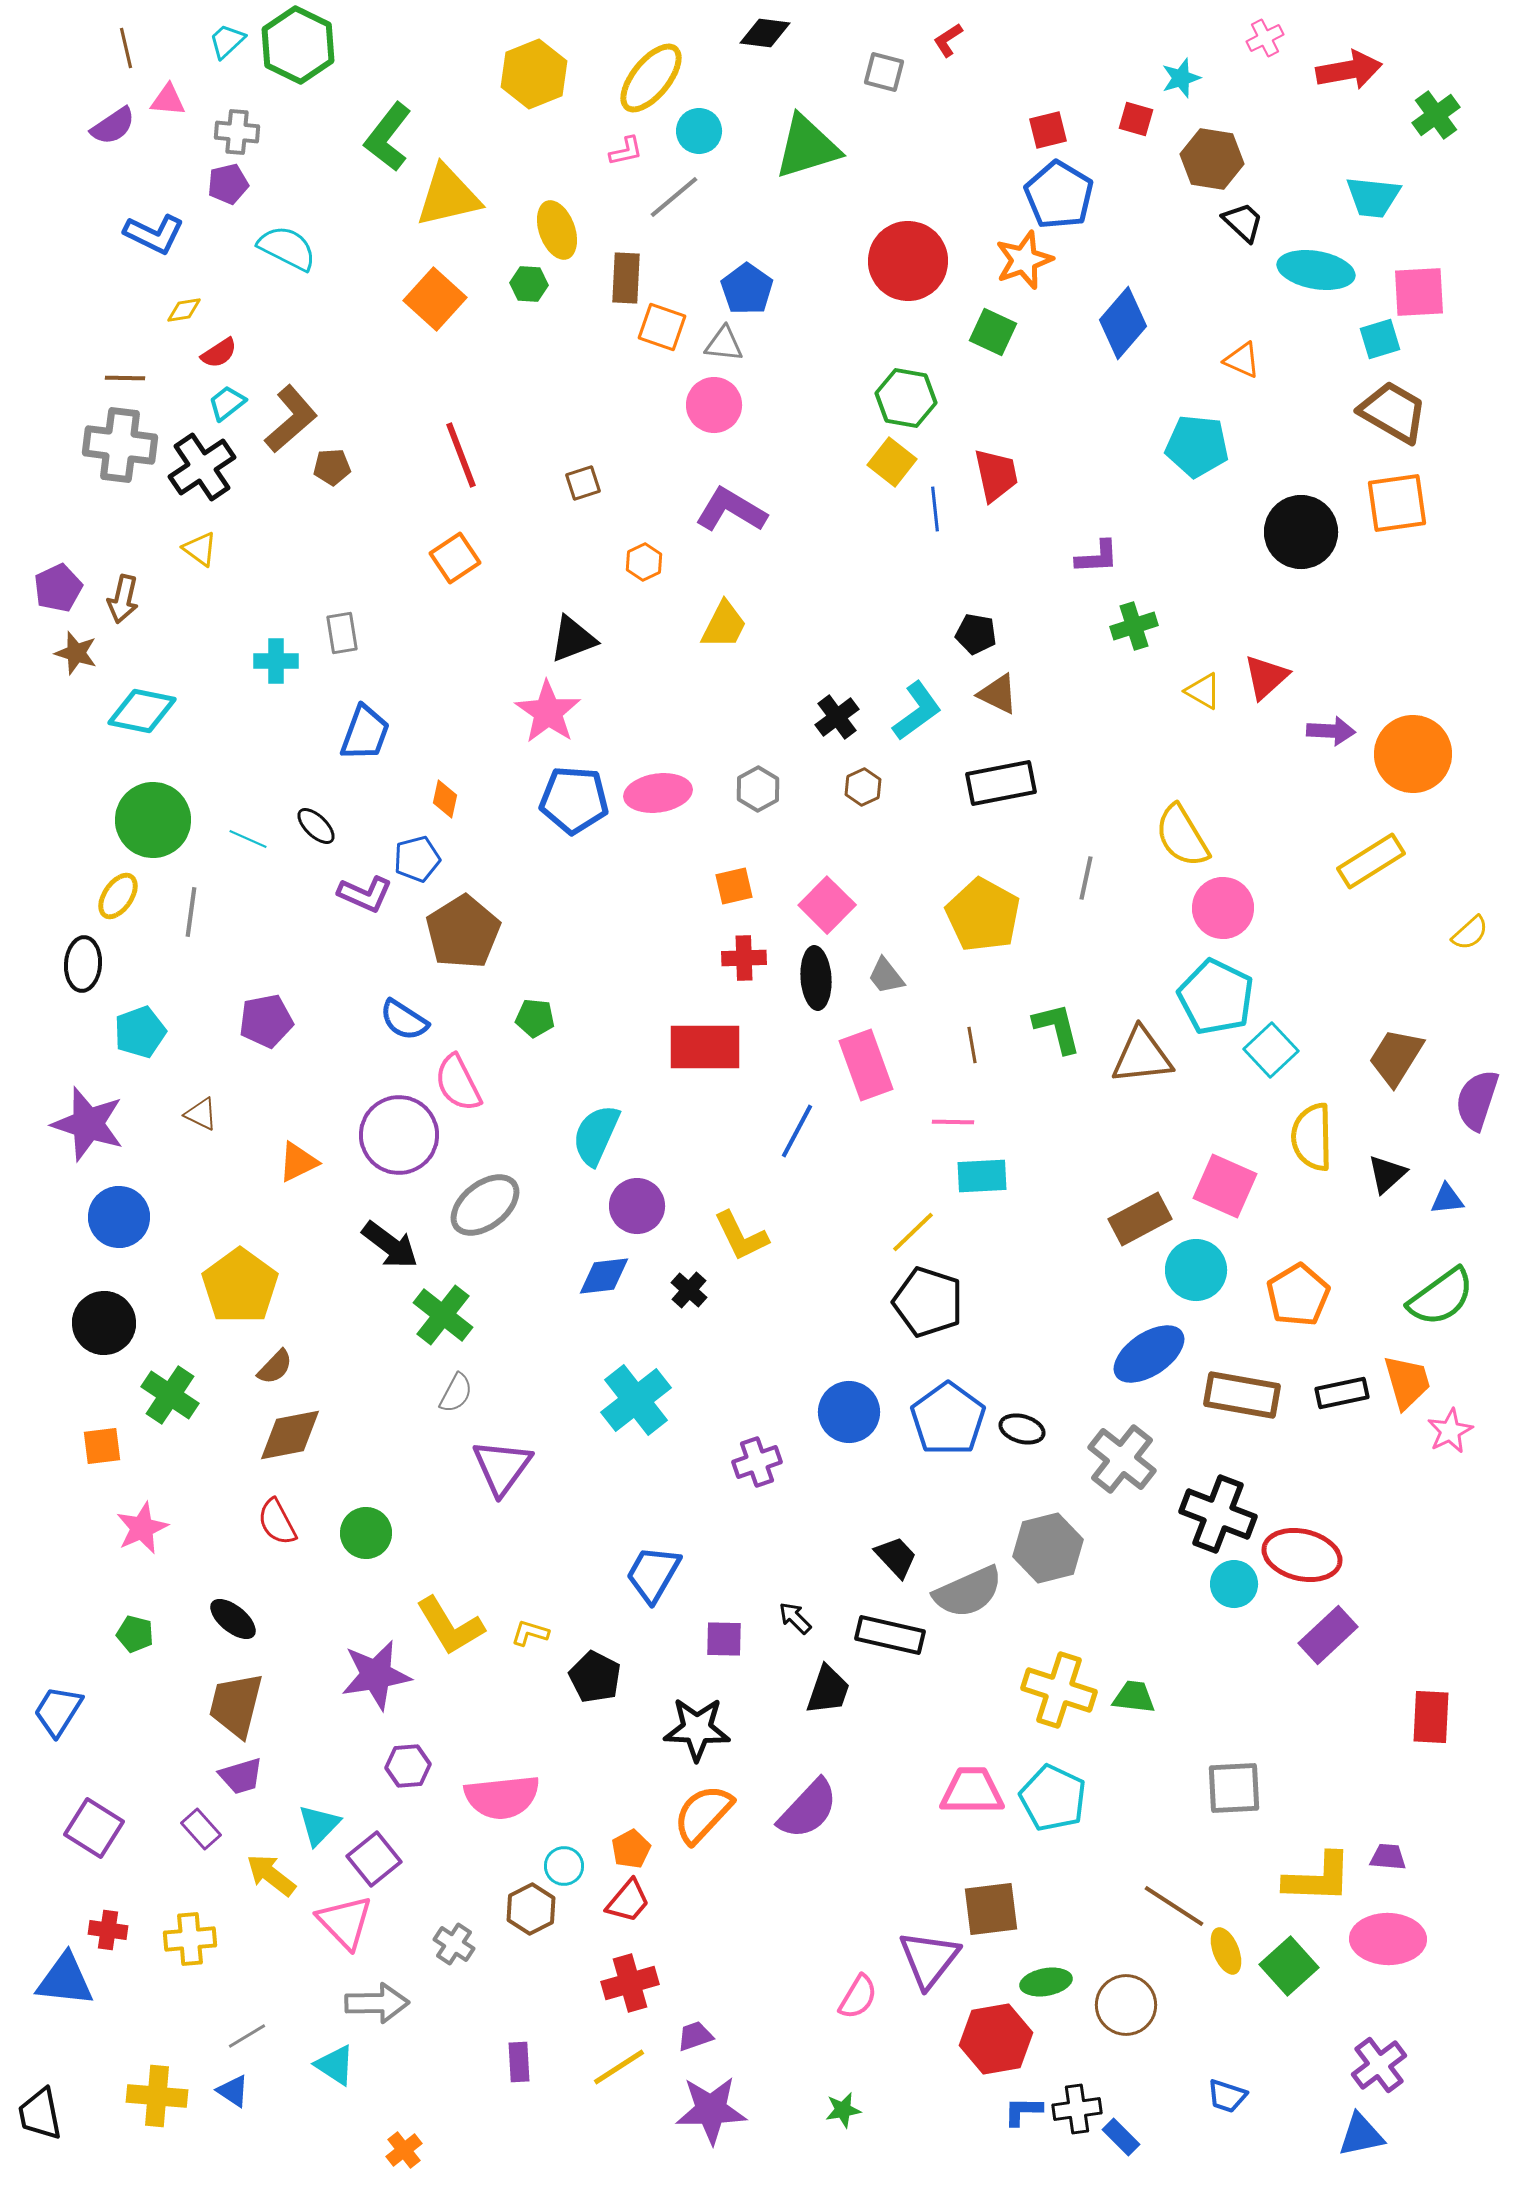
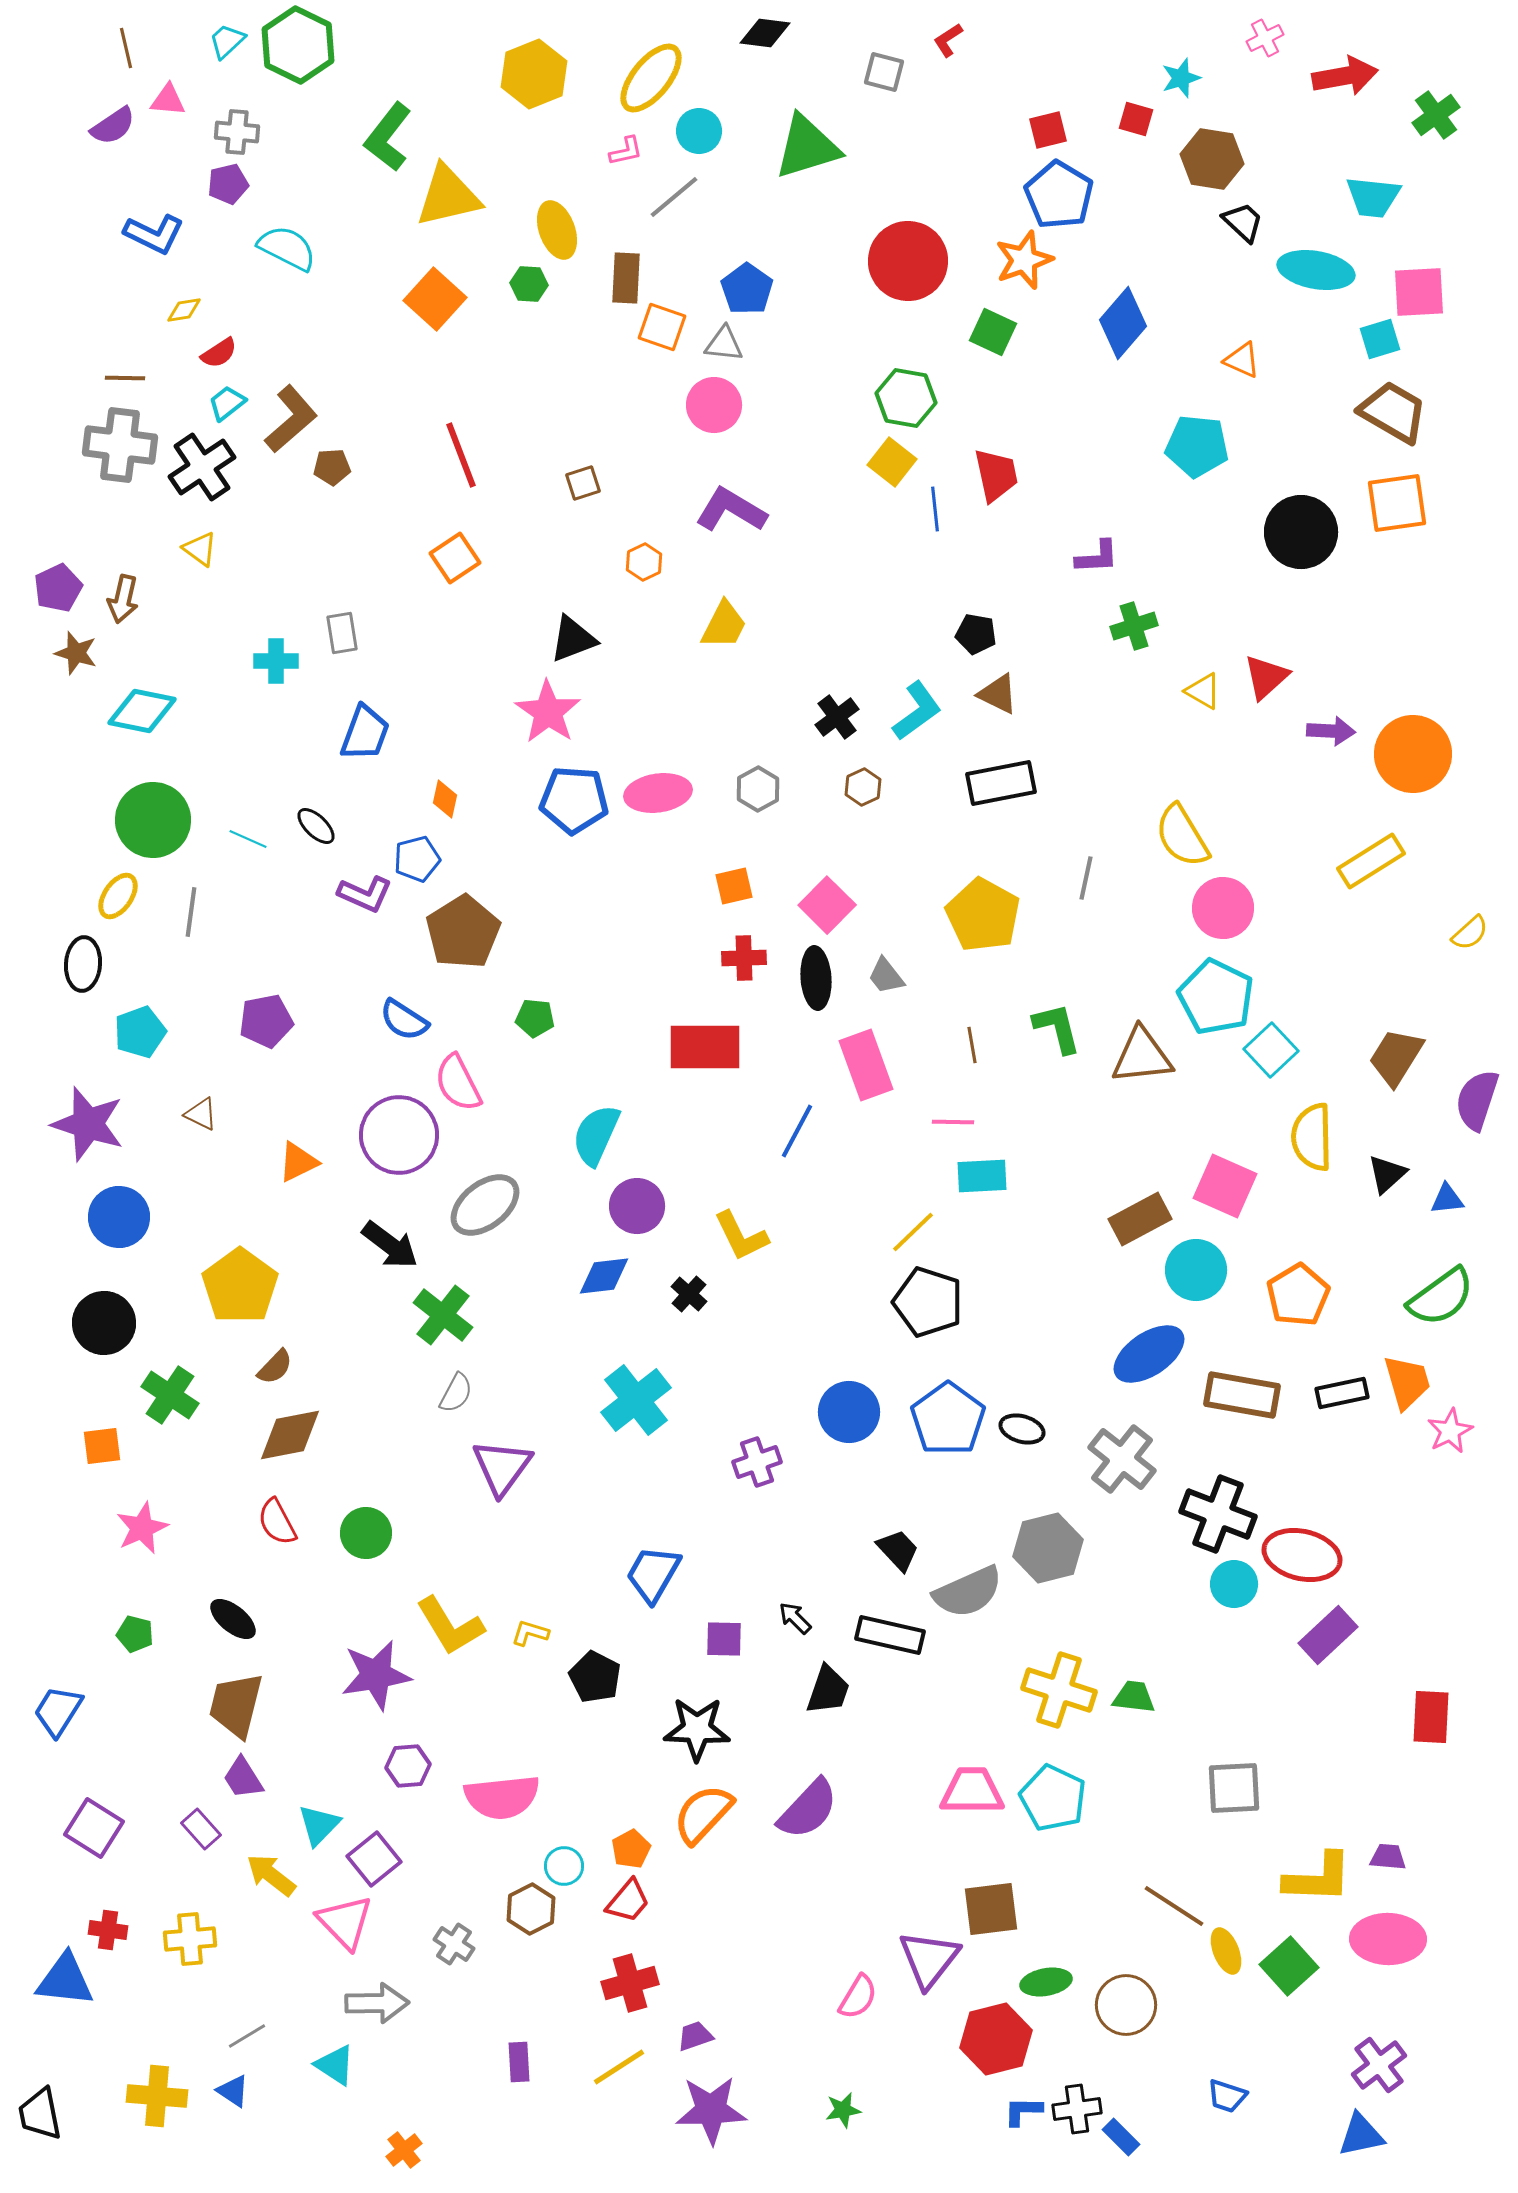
red arrow at (1349, 70): moved 4 px left, 6 px down
black cross at (689, 1290): moved 4 px down
black trapezoid at (896, 1557): moved 2 px right, 7 px up
purple trapezoid at (241, 1776): moved 2 px right, 2 px down; rotated 75 degrees clockwise
red hexagon at (996, 2039): rotated 4 degrees counterclockwise
